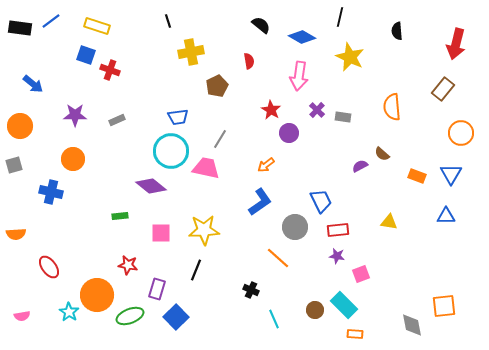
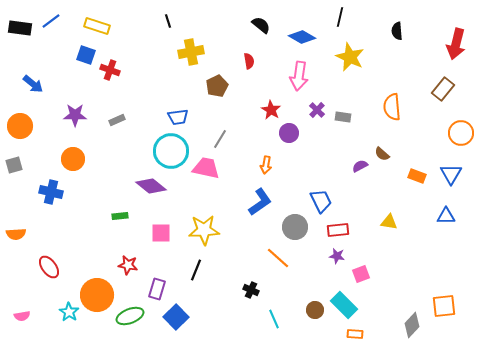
orange arrow at (266, 165): rotated 42 degrees counterclockwise
gray diamond at (412, 325): rotated 55 degrees clockwise
